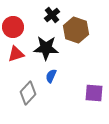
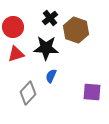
black cross: moved 2 px left, 3 px down
purple square: moved 2 px left, 1 px up
